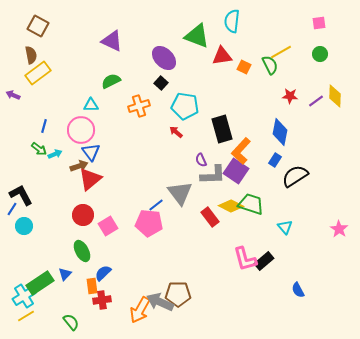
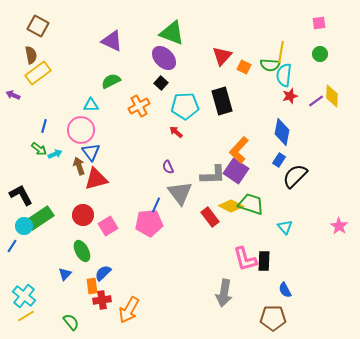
cyan semicircle at (232, 21): moved 52 px right, 54 px down
green triangle at (197, 36): moved 25 px left, 3 px up
yellow line at (281, 52): rotated 50 degrees counterclockwise
red triangle at (222, 56): rotated 40 degrees counterclockwise
green semicircle at (270, 65): rotated 120 degrees clockwise
red star at (290, 96): rotated 21 degrees counterclockwise
yellow diamond at (335, 96): moved 3 px left
orange cross at (139, 106): rotated 10 degrees counterclockwise
cyan pentagon at (185, 106): rotated 12 degrees counterclockwise
black rectangle at (222, 129): moved 28 px up
blue diamond at (280, 132): moved 2 px right
orange L-shape at (241, 151): moved 2 px left, 1 px up
purple semicircle at (201, 160): moved 33 px left, 7 px down
blue rectangle at (275, 160): moved 4 px right
brown arrow at (79, 166): rotated 90 degrees counterclockwise
black semicircle at (295, 176): rotated 12 degrees counterclockwise
red triangle at (90, 179): moved 6 px right; rotated 25 degrees clockwise
blue line at (156, 205): rotated 28 degrees counterclockwise
blue line at (12, 209): moved 37 px down
pink pentagon at (149, 223): rotated 12 degrees counterclockwise
pink star at (339, 229): moved 3 px up
black rectangle at (264, 261): rotated 48 degrees counterclockwise
green rectangle at (40, 283): moved 65 px up
blue semicircle at (298, 290): moved 13 px left
brown pentagon at (178, 294): moved 95 px right, 24 px down
cyan cross at (24, 296): rotated 20 degrees counterclockwise
gray arrow at (160, 302): moved 64 px right, 9 px up; rotated 104 degrees counterclockwise
orange arrow at (140, 310): moved 11 px left
